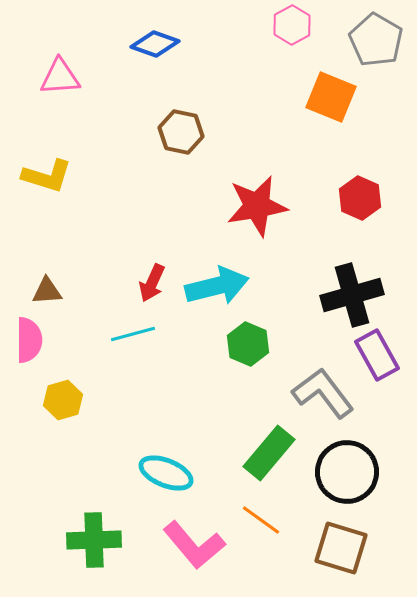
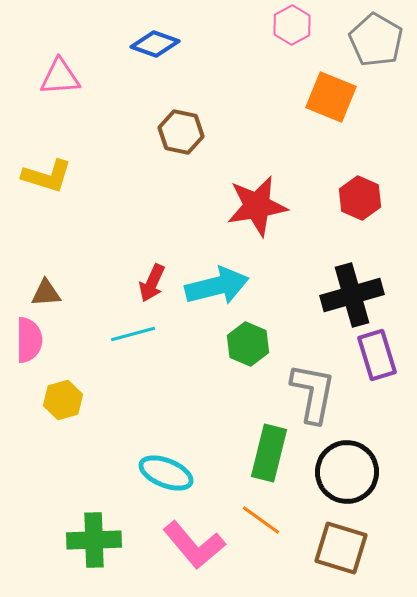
brown triangle: moved 1 px left, 2 px down
purple rectangle: rotated 12 degrees clockwise
gray L-shape: moved 10 px left; rotated 48 degrees clockwise
green rectangle: rotated 26 degrees counterclockwise
